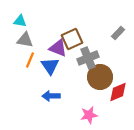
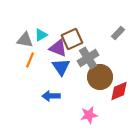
cyan triangle: moved 21 px right, 14 px down; rotated 40 degrees counterclockwise
gray cross: rotated 10 degrees counterclockwise
blue triangle: moved 11 px right, 1 px down
red diamond: moved 1 px right, 1 px up
